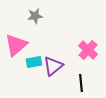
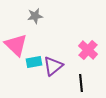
pink triangle: rotated 35 degrees counterclockwise
